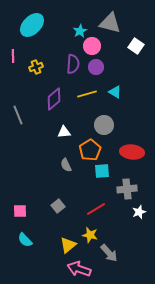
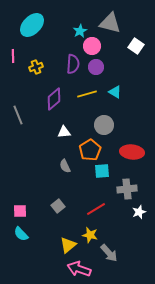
gray semicircle: moved 1 px left, 1 px down
cyan semicircle: moved 4 px left, 6 px up
